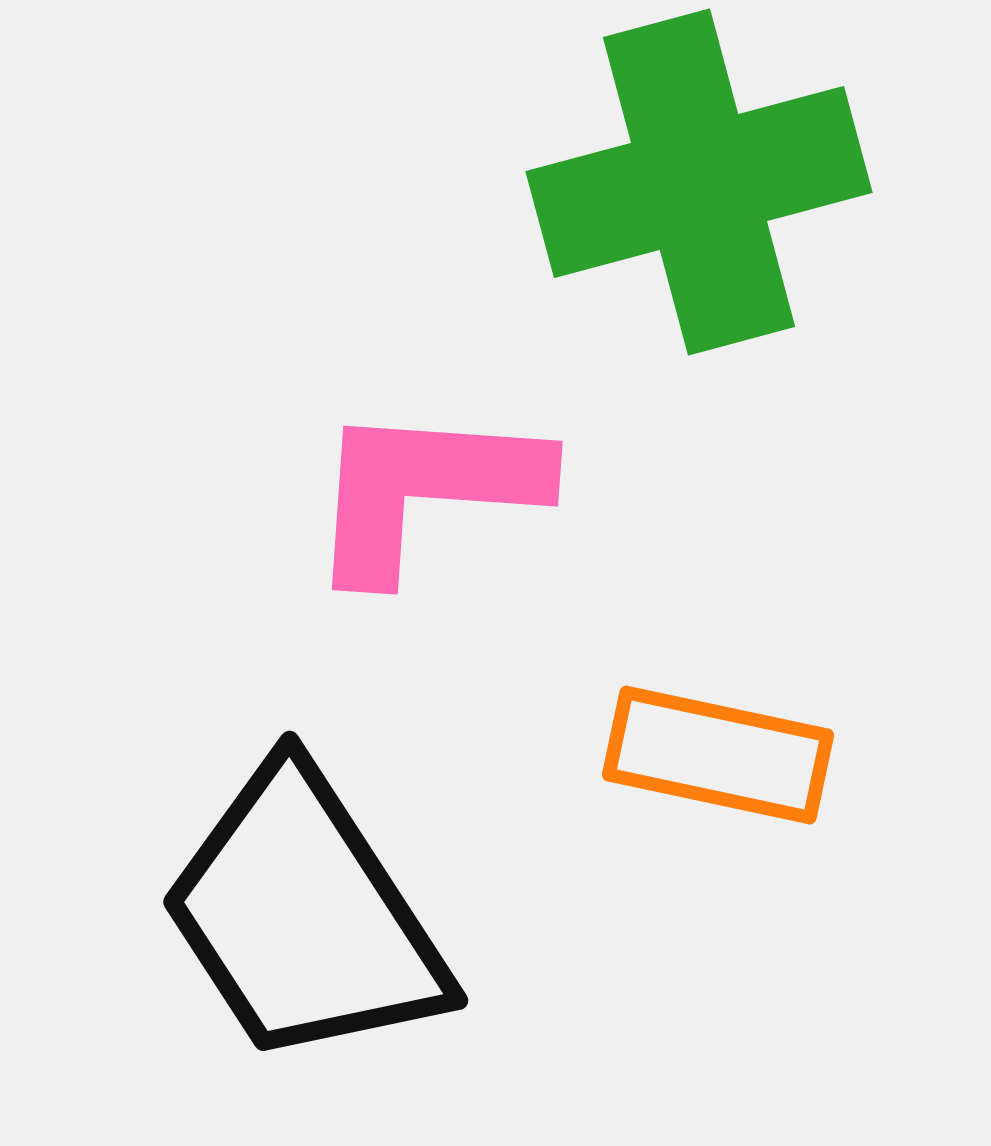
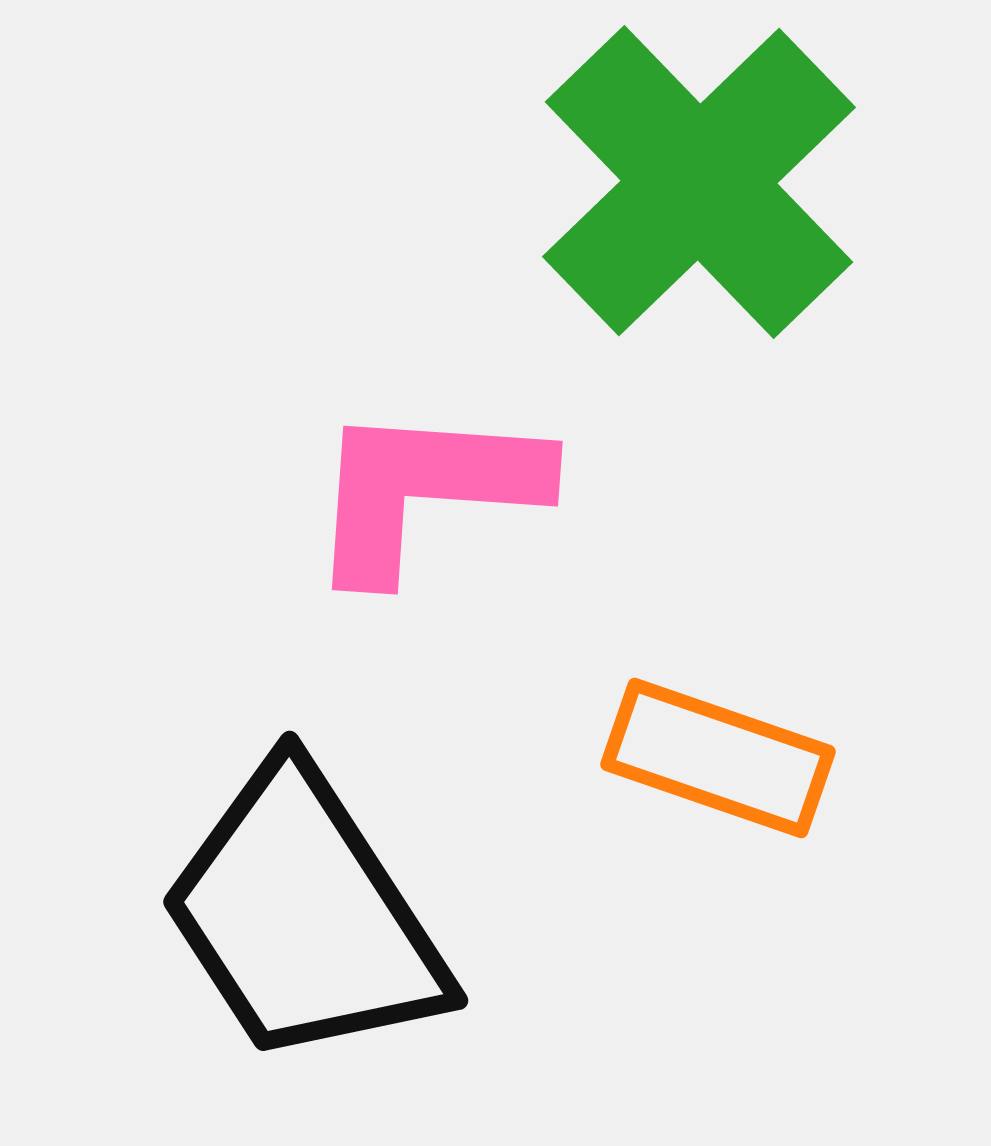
green cross: rotated 29 degrees counterclockwise
orange rectangle: moved 3 px down; rotated 7 degrees clockwise
